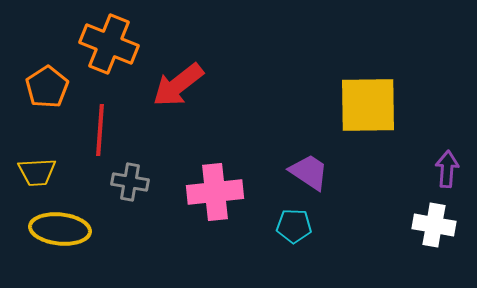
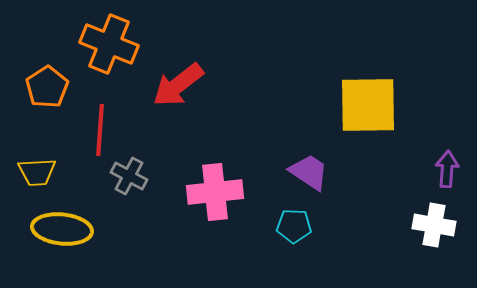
gray cross: moved 1 px left, 6 px up; rotated 18 degrees clockwise
yellow ellipse: moved 2 px right
